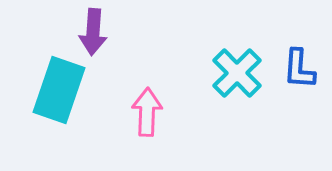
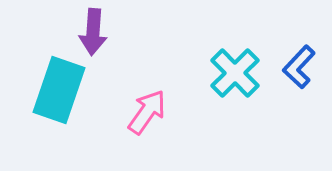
blue L-shape: moved 2 px up; rotated 39 degrees clockwise
cyan cross: moved 2 px left
pink arrow: rotated 33 degrees clockwise
